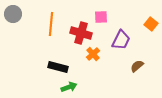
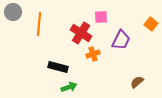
gray circle: moved 2 px up
orange line: moved 12 px left
red cross: rotated 15 degrees clockwise
orange cross: rotated 24 degrees clockwise
brown semicircle: moved 16 px down
